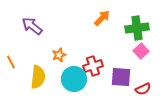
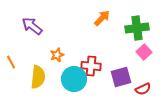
pink square: moved 3 px right, 1 px down
orange star: moved 2 px left
red cross: moved 2 px left; rotated 24 degrees clockwise
purple square: rotated 20 degrees counterclockwise
